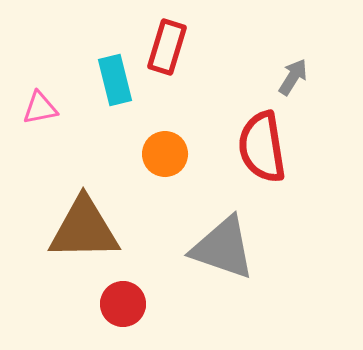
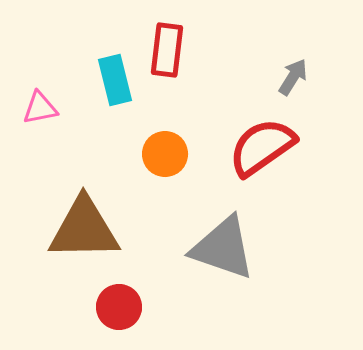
red rectangle: moved 3 px down; rotated 10 degrees counterclockwise
red semicircle: rotated 64 degrees clockwise
red circle: moved 4 px left, 3 px down
